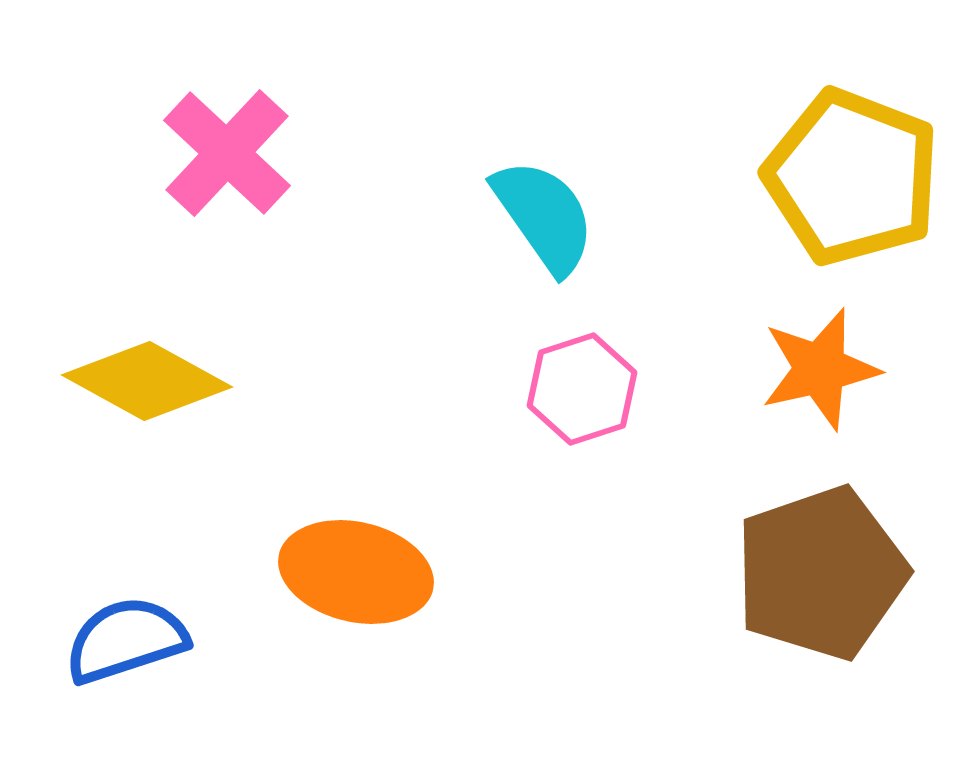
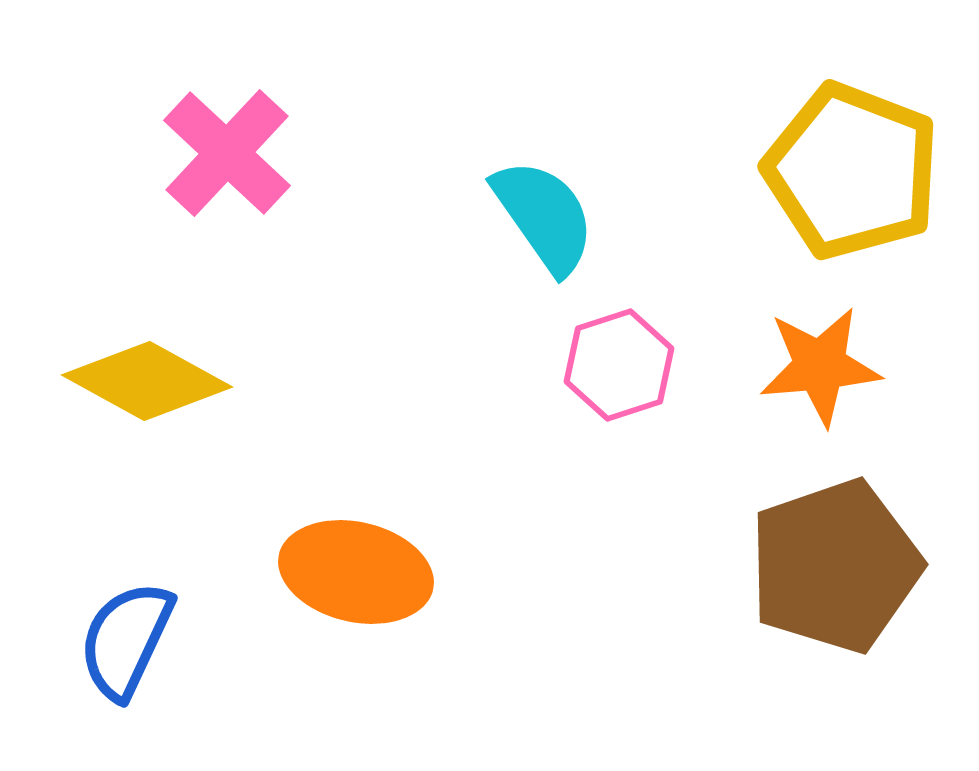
yellow pentagon: moved 6 px up
orange star: moved 3 px up; rotated 8 degrees clockwise
pink hexagon: moved 37 px right, 24 px up
brown pentagon: moved 14 px right, 7 px up
blue semicircle: rotated 47 degrees counterclockwise
